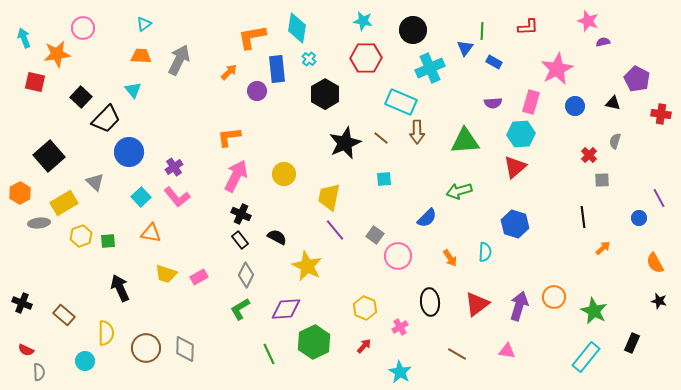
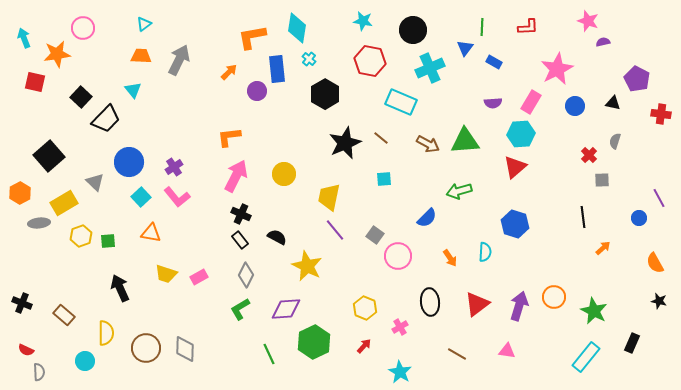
green line at (482, 31): moved 4 px up
red hexagon at (366, 58): moved 4 px right, 3 px down; rotated 12 degrees clockwise
pink rectangle at (531, 102): rotated 15 degrees clockwise
brown arrow at (417, 132): moved 11 px right, 12 px down; rotated 60 degrees counterclockwise
blue circle at (129, 152): moved 10 px down
